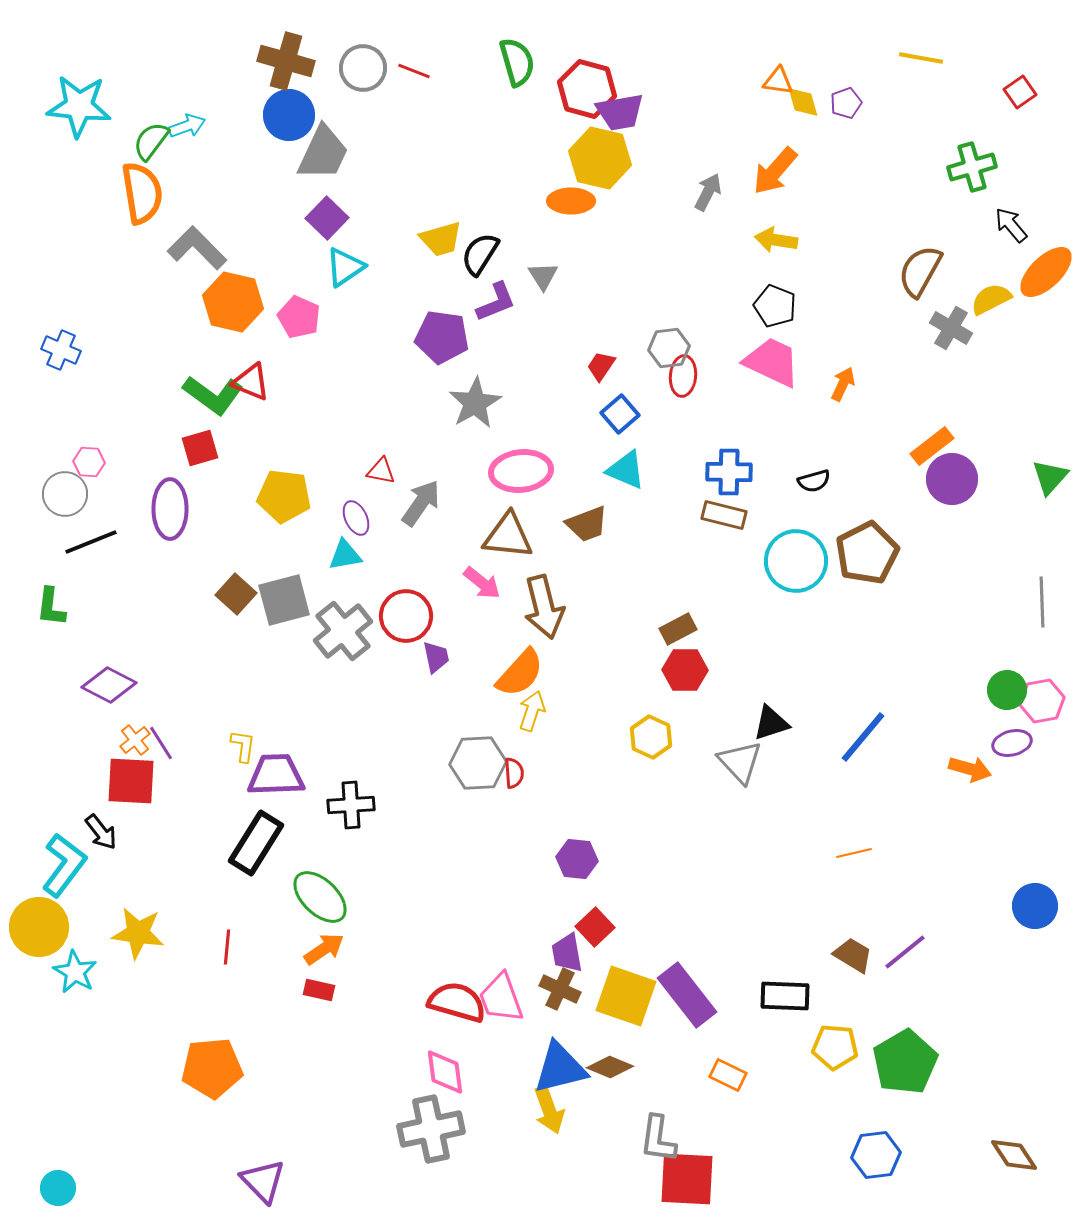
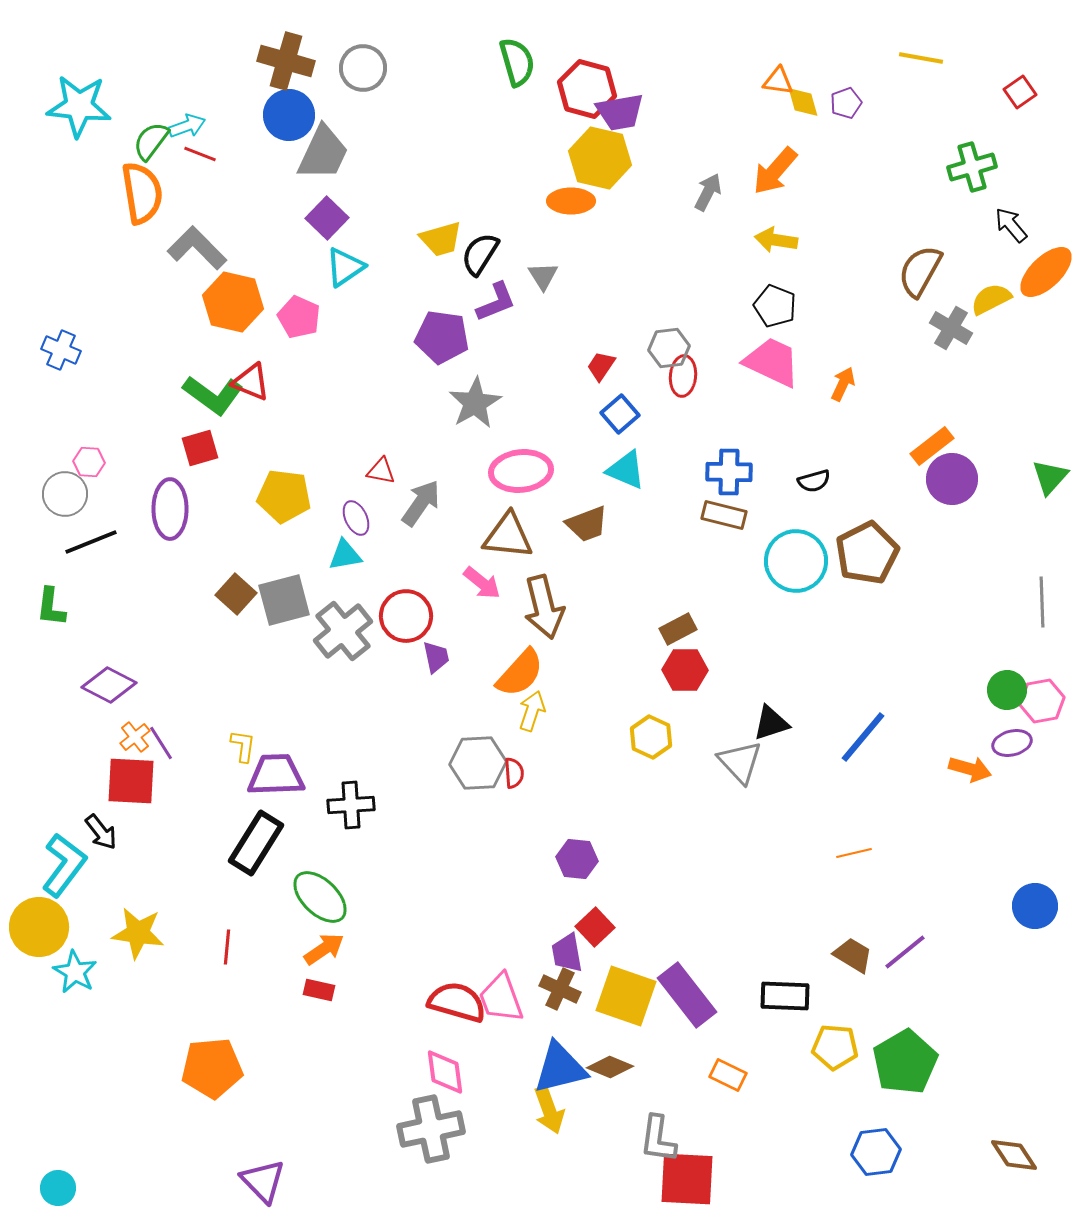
red line at (414, 71): moved 214 px left, 83 px down
orange cross at (135, 740): moved 3 px up
blue hexagon at (876, 1155): moved 3 px up
